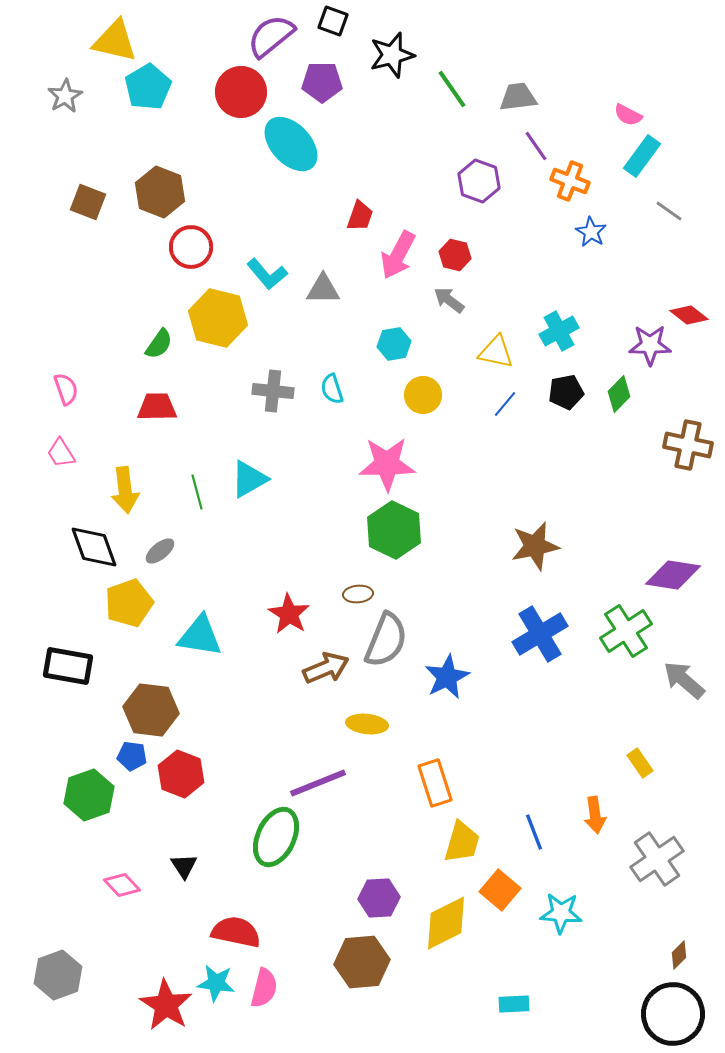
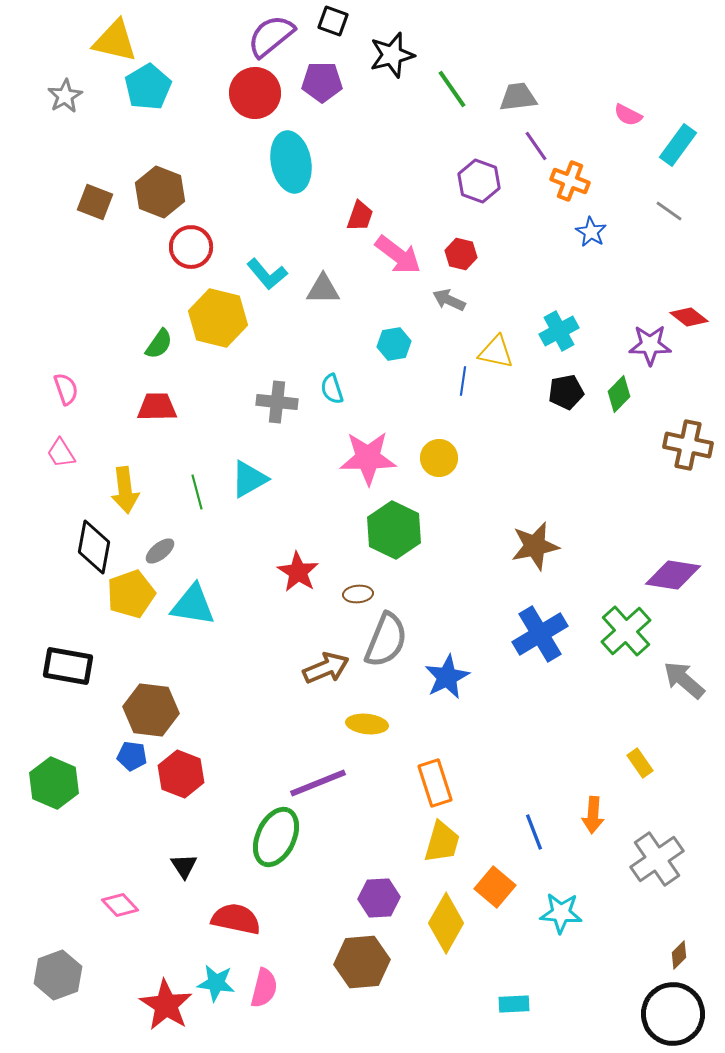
red circle at (241, 92): moved 14 px right, 1 px down
cyan ellipse at (291, 144): moved 18 px down; rotated 32 degrees clockwise
cyan rectangle at (642, 156): moved 36 px right, 11 px up
brown square at (88, 202): moved 7 px right
pink arrow at (398, 255): rotated 81 degrees counterclockwise
red hexagon at (455, 255): moved 6 px right, 1 px up
gray arrow at (449, 300): rotated 12 degrees counterclockwise
red diamond at (689, 315): moved 2 px down
gray cross at (273, 391): moved 4 px right, 11 px down
yellow circle at (423, 395): moved 16 px right, 63 px down
blue line at (505, 404): moved 42 px left, 23 px up; rotated 32 degrees counterclockwise
pink star at (387, 464): moved 19 px left, 6 px up
black diamond at (94, 547): rotated 30 degrees clockwise
yellow pentagon at (129, 603): moved 2 px right, 9 px up
red star at (289, 614): moved 9 px right, 42 px up
green cross at (626, 631): rotated 9 degrees counterclockwise
cyan triangle at (200, 636): moved 7 px left, 31 px up
green hexagon at (89, 795): moved 35 px left, 12 px up; rotated 18 degrees counterclockwise
orange arrow at (595, 815): moved 2 px left; rotated 12 degrees clockwise
yellow trapezoid at (462, 842): moved 20 px left
pink diamond at (122, 885): moved 2 px left, 20 px down
orange square at (500, 890): moved 5 px left, 3 px up
yellow diamond at (446, 923): rotated 34 degrees counterclockwise
red semicircle at (236, 932): moved 13 px up
